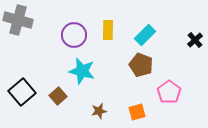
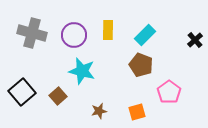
gray cross: moved 14 px right, 13 px down
